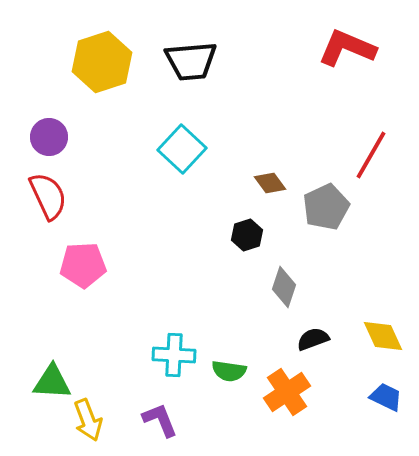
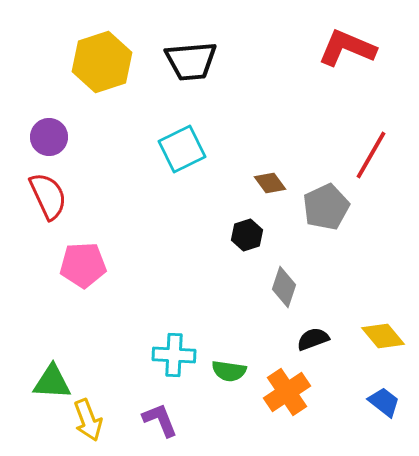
cyan square: rotated 21 degrees clockwise
yellow diamond: rotated 15 degrees counterclockwise
blue trapezoid: moved 2 px left, 5 px down; rotated 12 degrees clockwise
